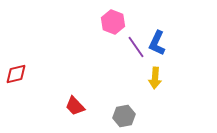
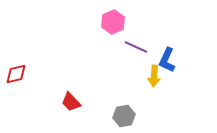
pink hexagon: rotated 15 degrees clockwise
blue L-shape: moved 10 px right, 17 px down
purple line: rotated 30 degrees counterclockwise
yellow arrow: moved 1 px left, 2 px up
red trapezoid: moved 4 px left, 4 px up
